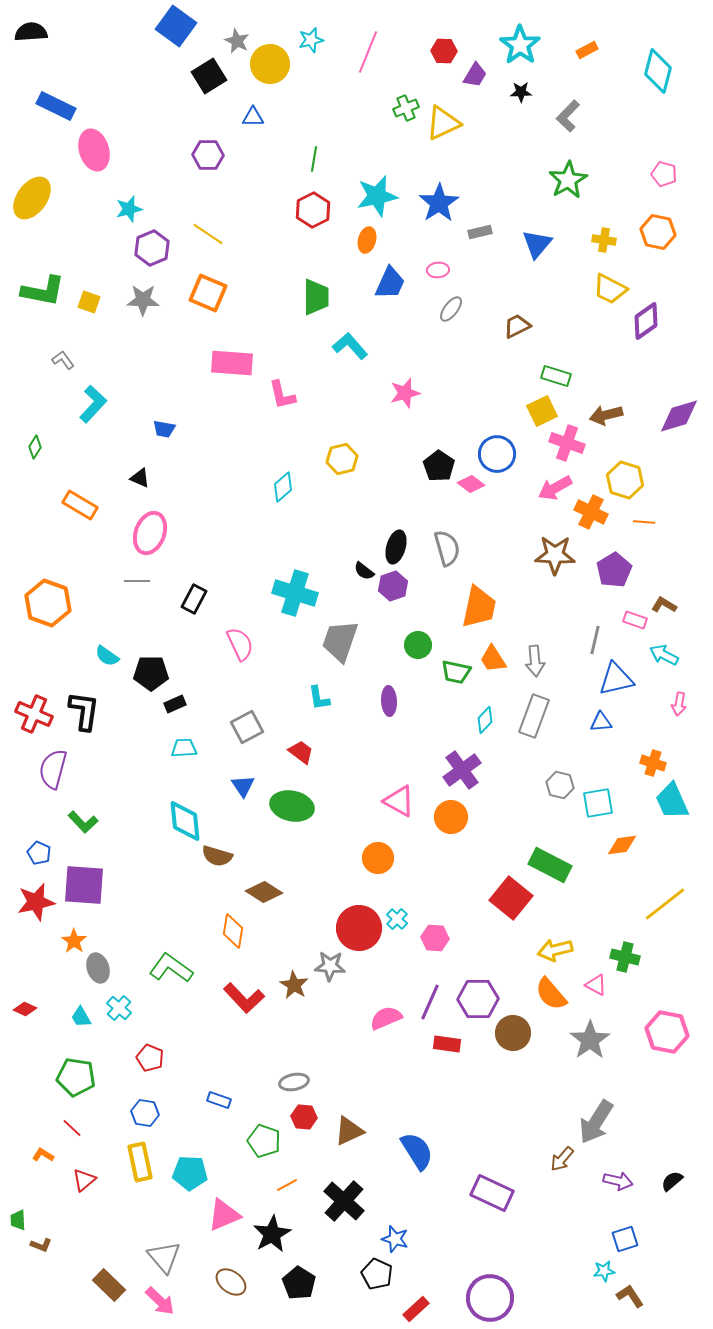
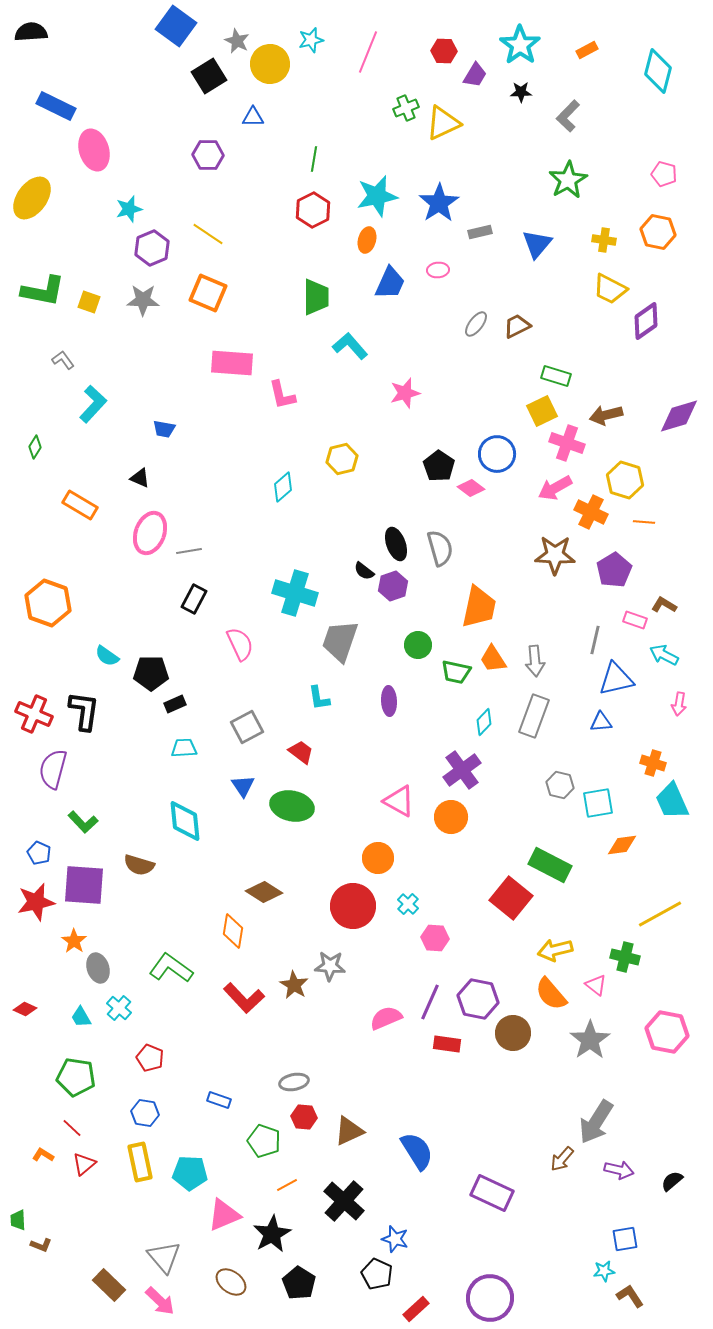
gray ellipse at (451, 309): moved 25 px right, 15 px down
pink diamond at (471, 484): moved 4 px down
black ellipse at (396, 547): moved 3 px up; rotated 36 degrees counterclockwise
gray semicircle at (447, 548): moved 7 px left
gray line at (137, 581): moved 52 px right, 30 px up; rotated 10 degrees counterclockwise
cyan diamond at (485, 720): moved 1 px left, 2 px down
brown semicircle at (217, 856): moved 78 px left, 9 px down
yellow line at (665, 904): moved 5 px left, 10 px down; rotated 9 degrees clockwise
cyan cross at (397, 919): moved 11 px right, 15 px up
red circle at (359, 928): moved 6 px left, 22 px up
pink triangle at (596, 985): rotated 10 degrees clockwise
purple hexagon at (478, 999): rotated 12 degrees clockwise
red triangle at (84, 1180): moved 16 px up
purple arrow at (618, 1181): moved 1 px right, 11 px up
blue square at (625, 1239): rotated 8 degrees clockwise
